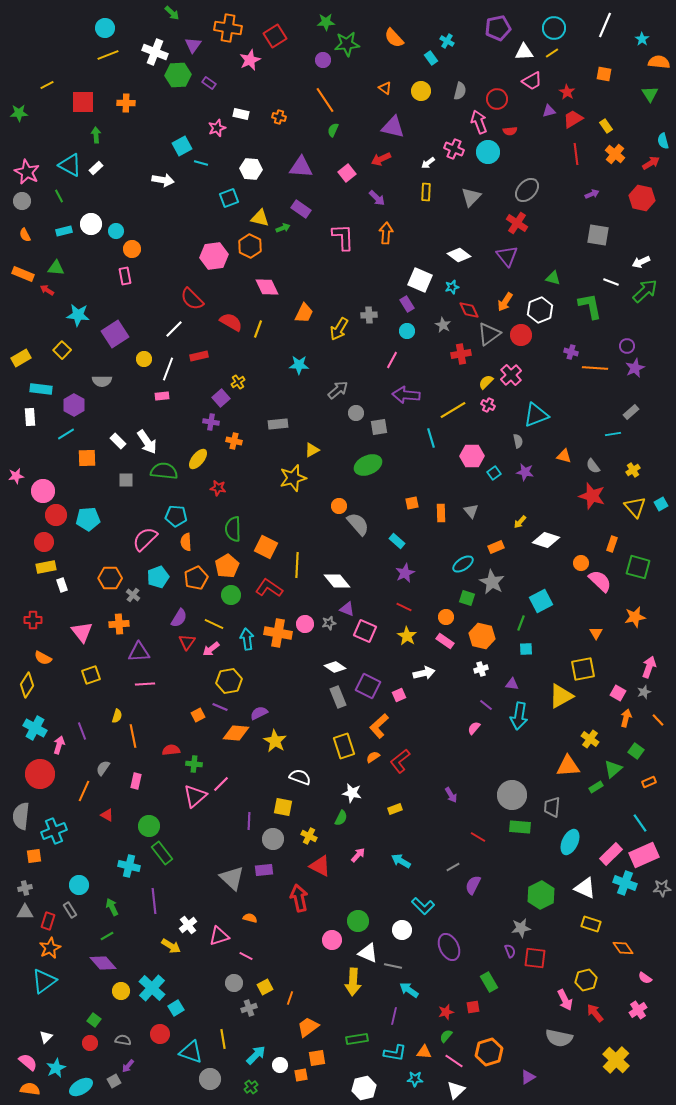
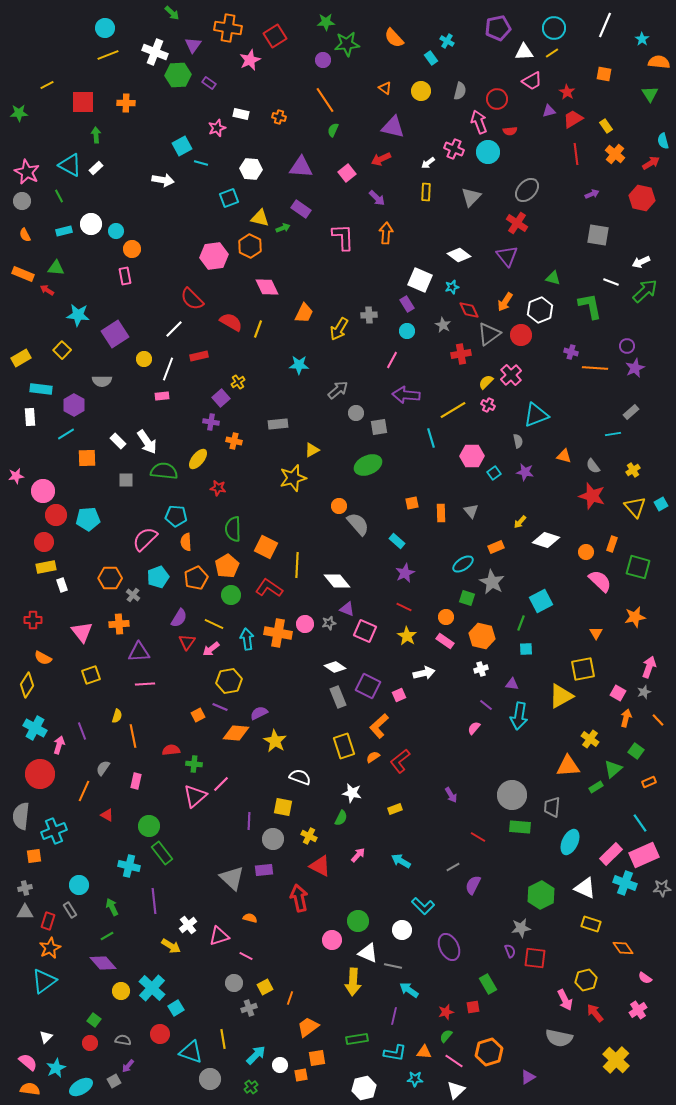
orange circle at (581, 563): moved 5 px right, 11 px up
green rectangle at (489, 982): moved 1 px left, 2 px down
